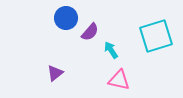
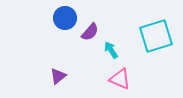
blue circle: moved 1 px left
purple triangle: moved 3 px right, 3 px down
pink triangle: moved 1 px right, 1 px up; rotated 10 degrees clockwise
